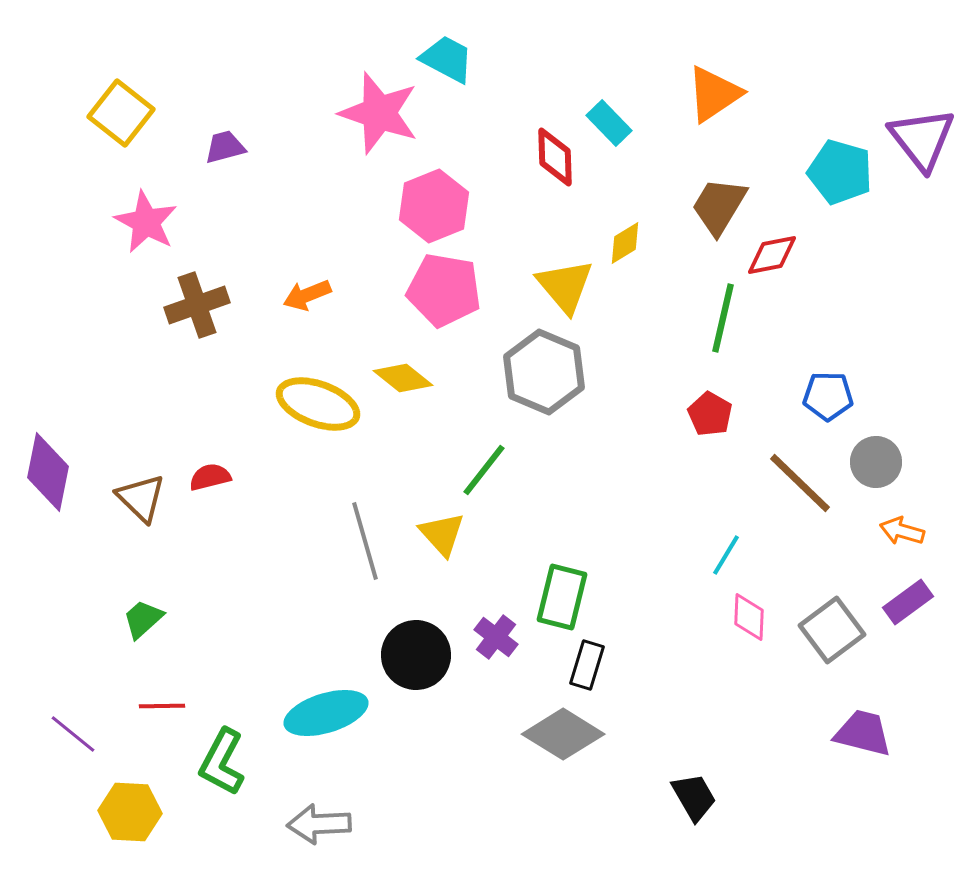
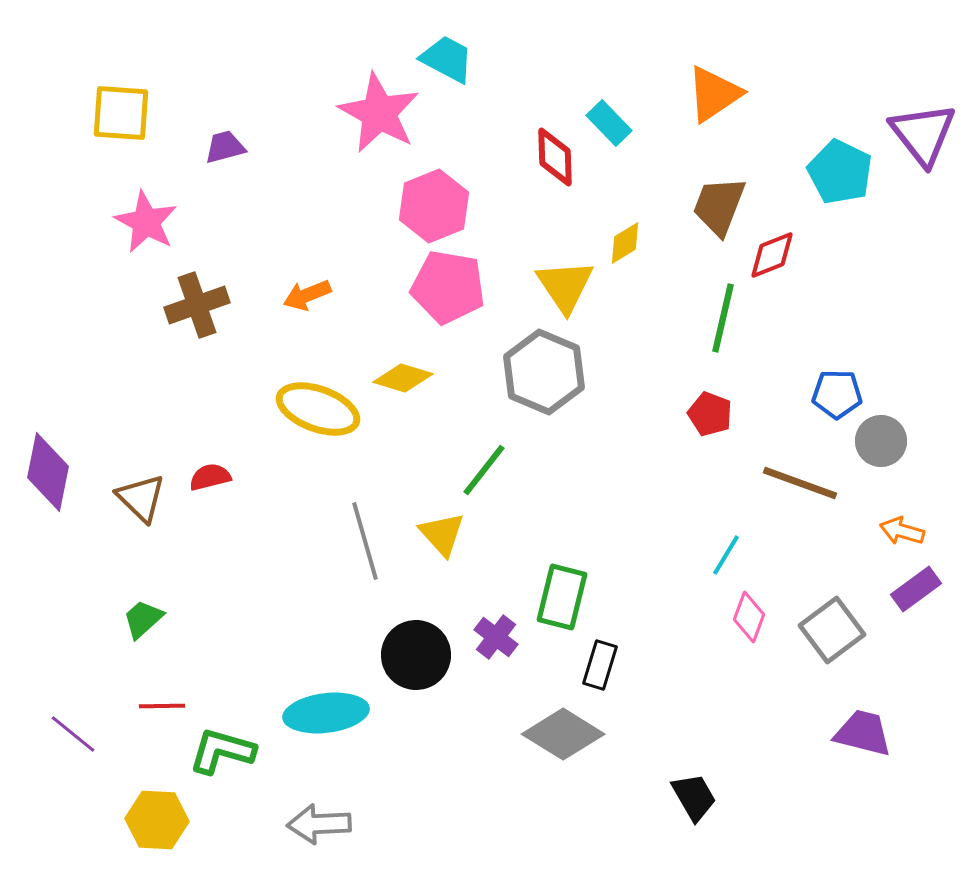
yellow square at (121, 113): rotated 34 degrees counterclockwise
pink star at (379, 113): rotated 10 degrees clockwise
purple triangle at (922, 139): moved 1 px right, 5 px up
cyan pentagon at (840, 172): rotated 10 degrees clockwise
brown trapezoid at (719, 206): rotated 10 degrees counterclockwise
red diamond at (772, 255): rotated 10 degrees counterclockwise
yellow triangle at (565, 286): rotated 6 degrees clockwise
pink pentagon at (444, 290): moved 4 px right, 3 px up
yellow diamond at (403, 378): rotated 22 degrees counterclockwise
blue pentagon at (828, 396): moved 9 px right, 2 px up
yellow ellipse at (318, 404): moved 5 px down
red pentagon at (710, 414): rotated 9 degrees counterclockwise
gray circle at (876, 462): moved 5 px right, 21 px up
brown line at (800, 483): rotated 24 degrees counterclockwise
purple rectangle at (908, 602): moved 8 px right, 13 px up
pink diamond at (749, 617): rotated 18 degrees clockwise
black rectangle at (587, 665): moved 13 px right
cyan ellipse at (326, 713): rotated 10 degrees clockwise
green L-shape at (222, 762): moved 11 px up; rotated 78 degrees clockwise
yellow hexagon at (130, 812): moved 27 px right, 8 px down
